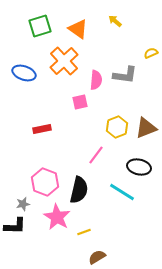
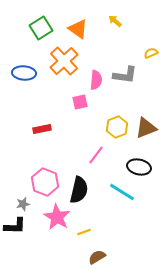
green square: moved 1 px right, 2 px down; rotated 15 degrees counterclockwise
blue ellipse: rotated 15 degrees counterclockwise
